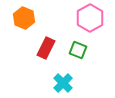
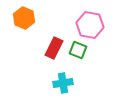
pink hexagon: moved 7 px down; rotated 20 degrees counterclockwise
red rectangle: moved 8 px right
cyan cross: rotated 36 degrees clockwise
